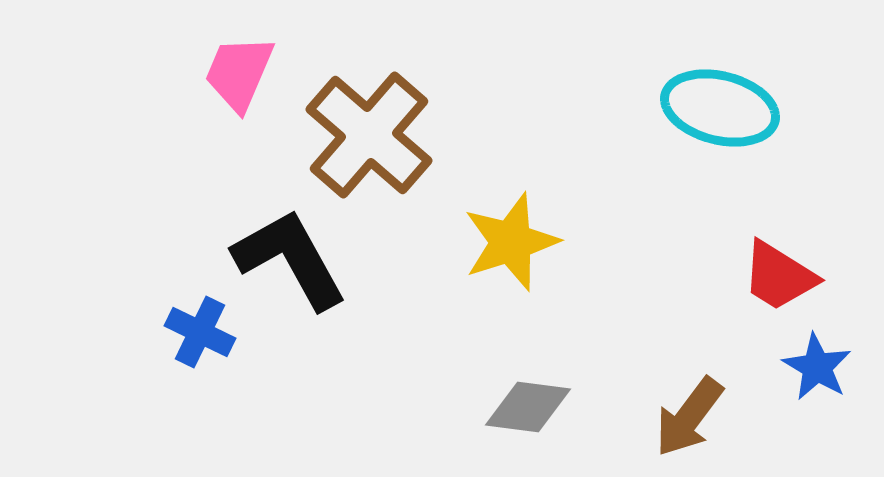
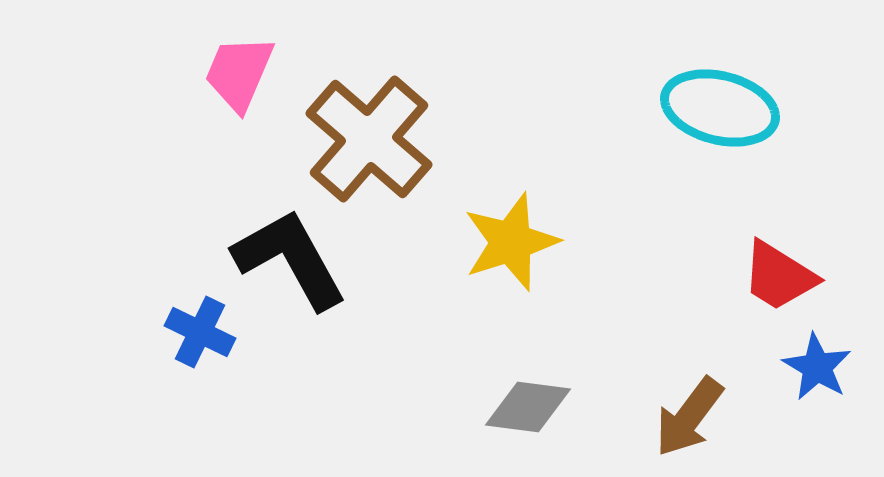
brown cross: moved 4 px down
